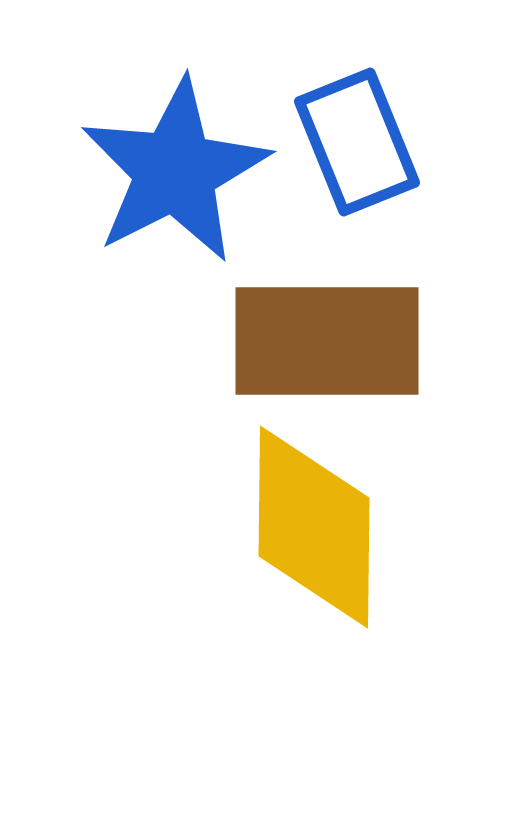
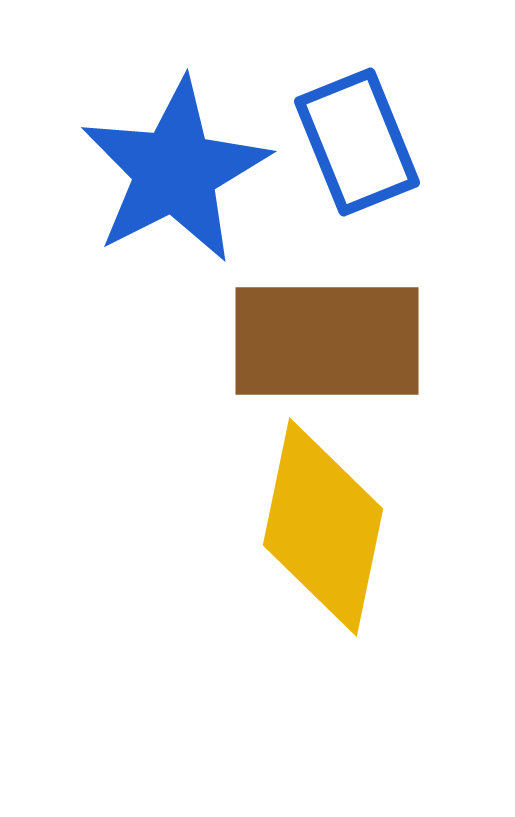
yellow diamond: moved 9 px right; rotated 11 degrees clockwise
